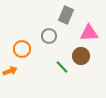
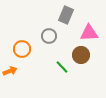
brown circle: moved 1 px up
